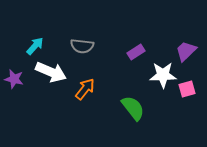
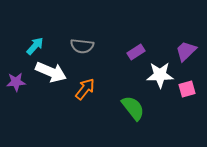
white star: moved 3 px left
purple star: moved 2 px right, 3 px down; rotated 18 degrees counterclockwise
